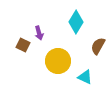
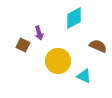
cyan diamond: moved 2 px left, 4 px up; rotated 30 degrees clockwise
brown semicircle: rotated 84 degrees clockwise
cyan triangle: moved 1 px left, 1 px up
